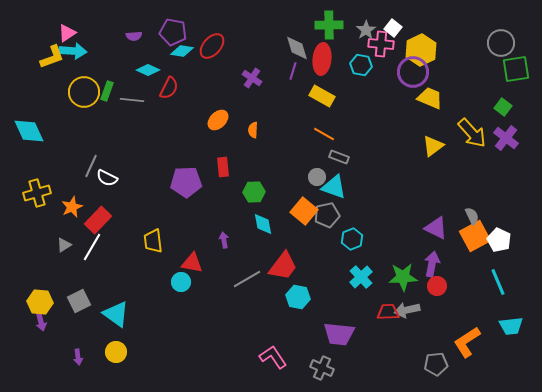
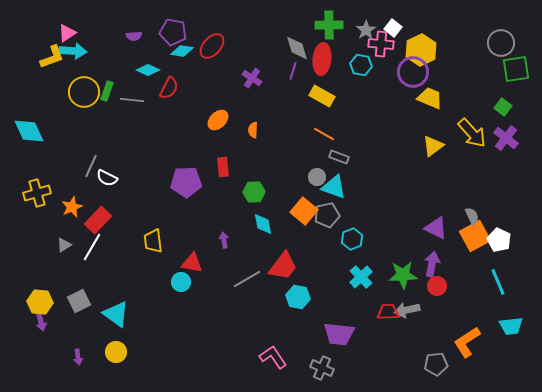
green star at (403, 277): moved 2 px up
